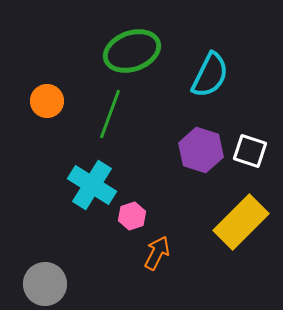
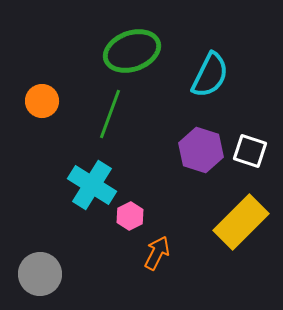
orange circle: moved 5 px left
pink hexagon: moved 2 px left; rotated 8 degrees counterclockwise
gray circle: moved 5 px left, 10 px up
